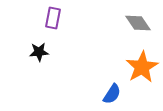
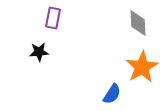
gray diamond: rotated 32 degrees clockwise
